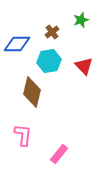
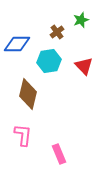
brown cross: moved 5 px right
brown diamond: moved 4 px left, 2 px down
pink rectangle: rotated 60 degrees counterclockwise
